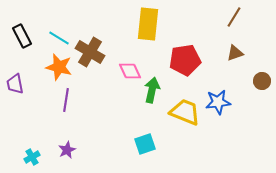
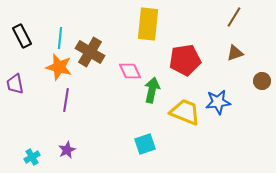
cyan line: moved 1 px right; rotated 65 degrees clockwise
